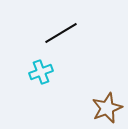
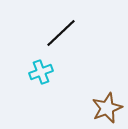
black line: rotated 12 degrees counterclockwise
